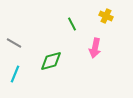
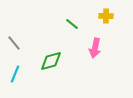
yellow cross: rotated 24 degrees counterclockwise
green line: rotated 24 degrees counterclockwise
gray line: rotated 21 degrees clockwise
